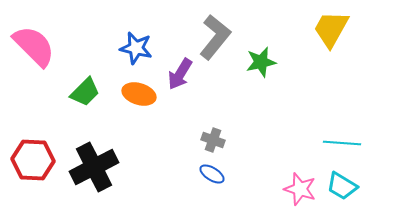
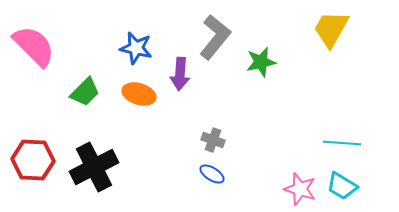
purple arrow: rotated 28 degrees counterclockwise
